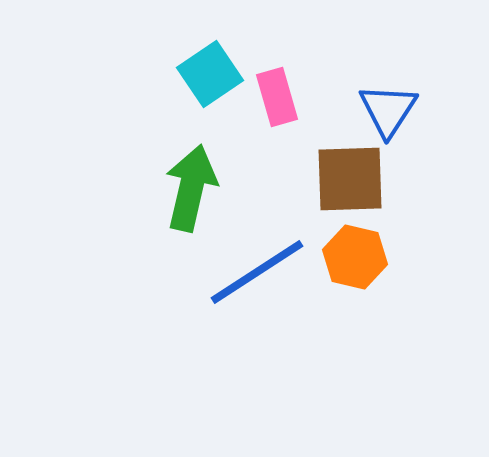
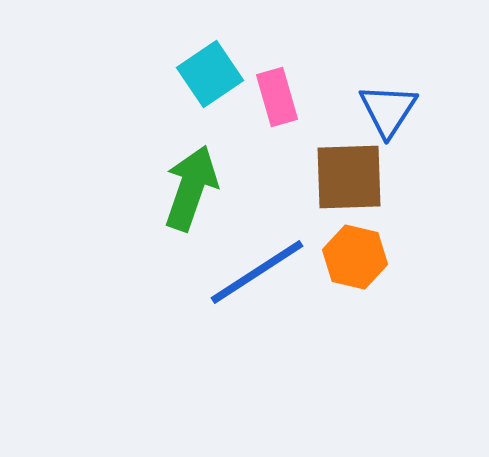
brown square: moved 1 px left, 2 px up
green arrow: rotated 6 degrees clockwise
